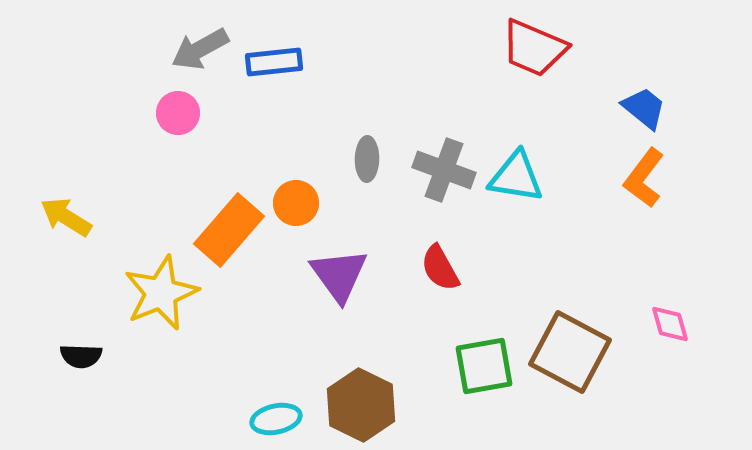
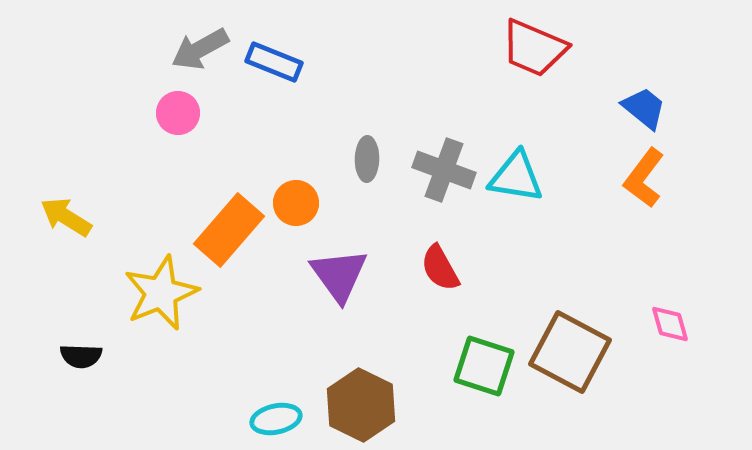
blue rectangle: rotated 28 degrees clockwise
green square: rotated 28 degrees clockwise
